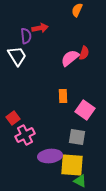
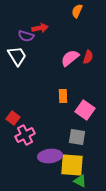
orange semicircle: moved 1 px down
purple semicircle: rotated 112 degrees clockwise
red semicircle: moved 4 px right, 4 px down
red square: rotated 16 degrees counterclockwise
